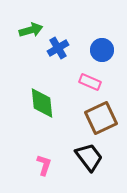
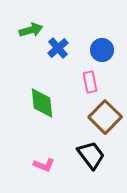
blue cross: rotated 10 degrees counterclockwise
pink rectangle: rotated 55 degrees clockwise
brown square: moved 4 px right, 1 px up; rotated 20 degrees counterclockwise
black trapezoid: moved 2 px right, 2 px up
pink L-shape: rotated 95 degrees clockwise
